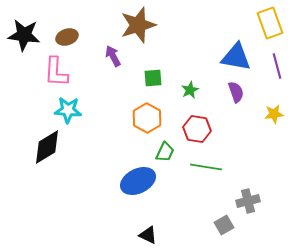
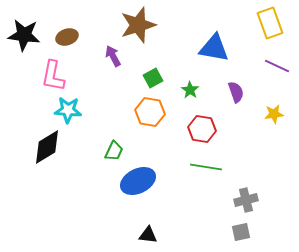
blue triangle: moved 22 px left, 9 px up
purple line: rotated 50 degrees counterclockwise
pink L-shape: moved 3 px left, 4 px down; rotated 8 degrees clockwise
green square: rotated 24 degrees counterclockwise
green star: rotated 12 degrees counterclockwise
orange hexagon: moved 3 px right, 6 px up; rotated 20 degrees counterclockwise
red hexagon: moved 5 px right
green trapezoid: moved 51 px left, 1 px up
gray cross: moved 2 px left, 1 px up
gray square: moved 17 px right, 7 px down; rotated 18 degrees clockwise
black triangle: rotated 18 degrees counterclockwise
